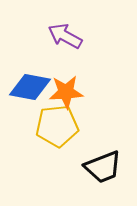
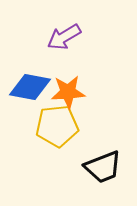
purple arrow: moved 1 px left, 1 px down; rotated 60 degrees counterclockwise
orange star: moved 2 px right
